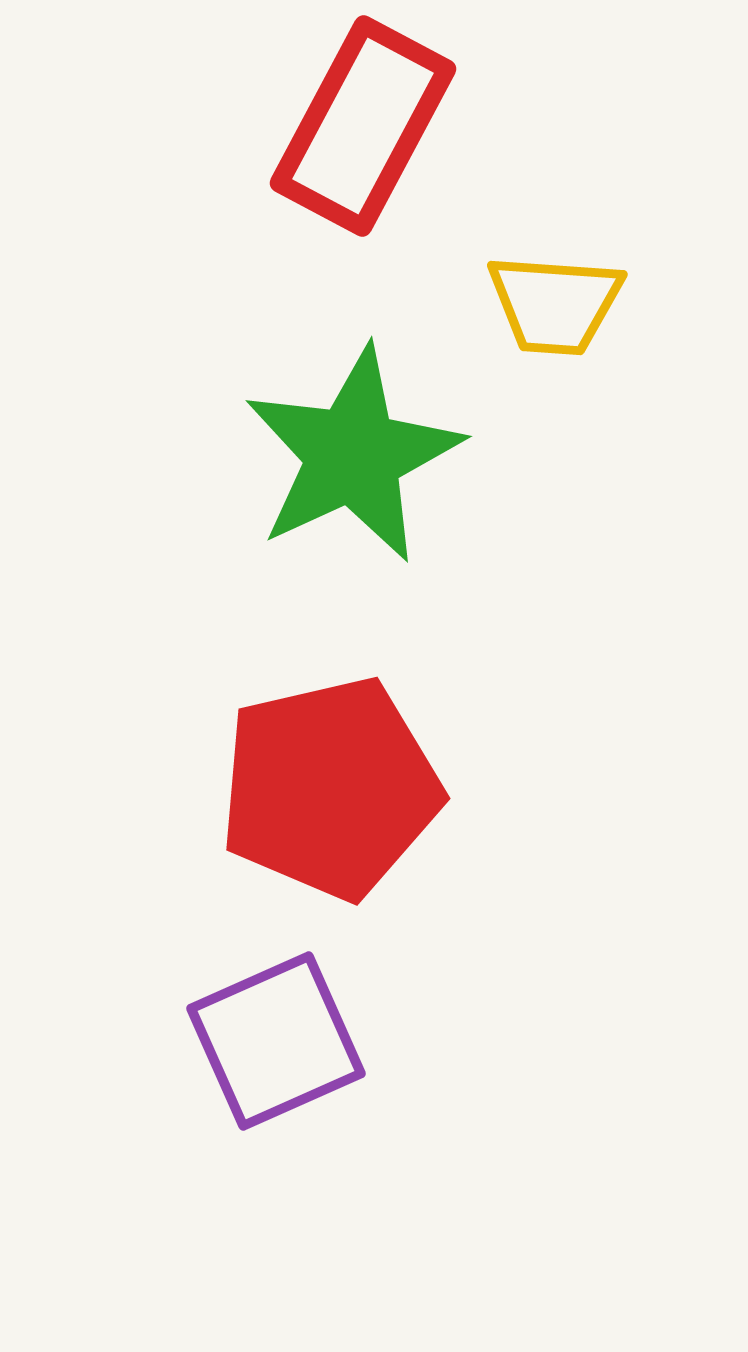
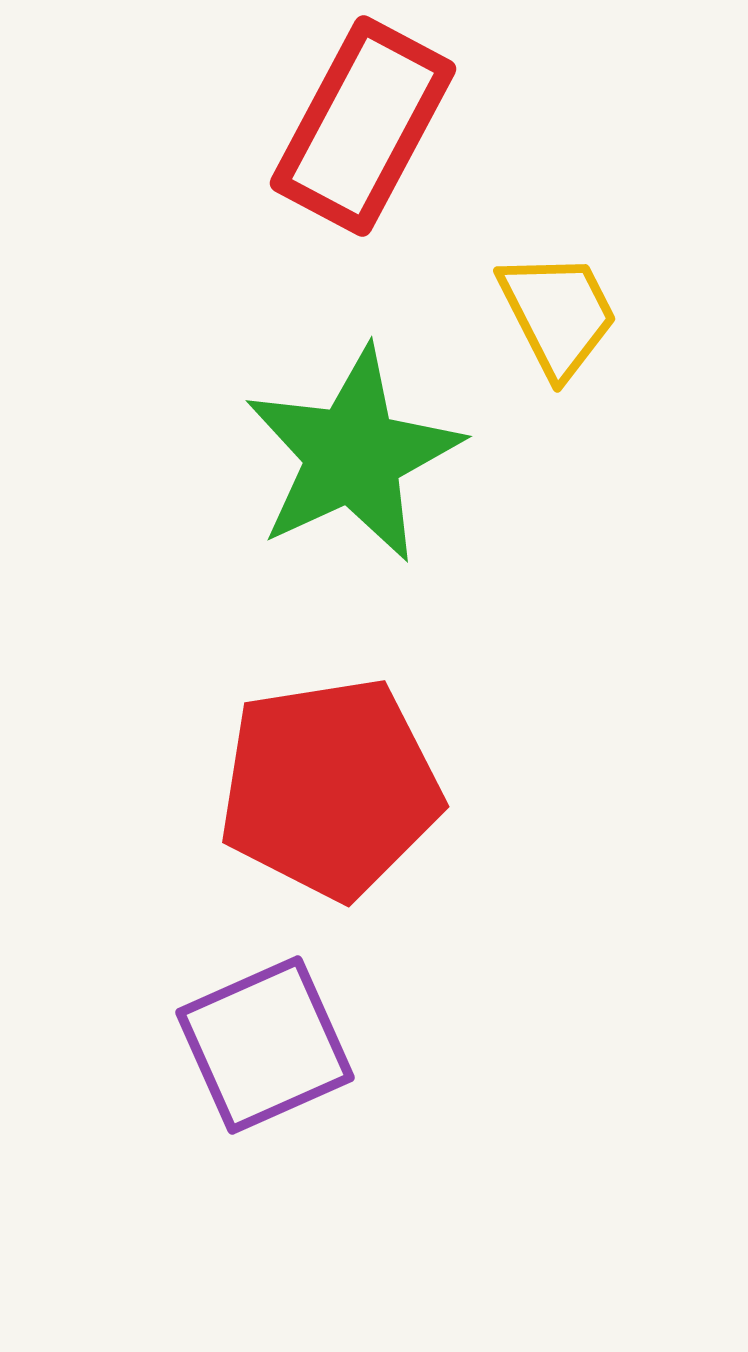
yellow trapezoid: moved 3 px right, 10 px down; rotated 121 degrees counterclockwise
red pentagon: rotated 4 degrees clockwise
purple square: moved 11 px left, 4 px down
